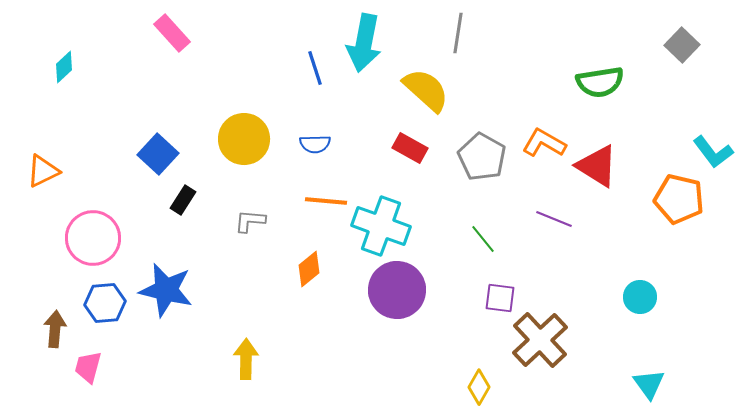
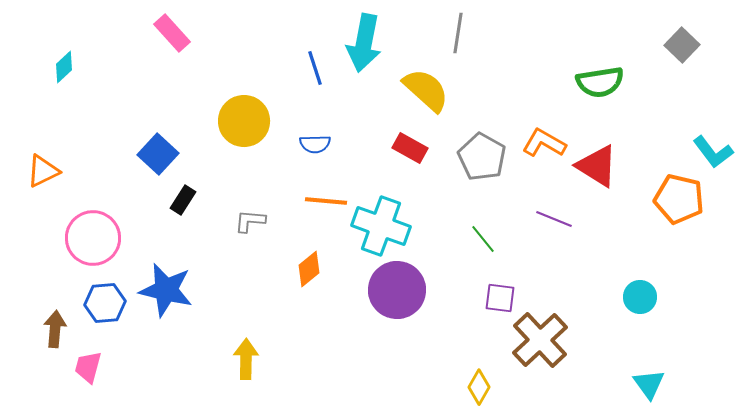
yellow circle: moved 18 px up
